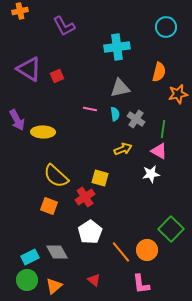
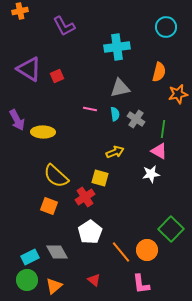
yellow arrow: moved 8 px left, 3 px down
